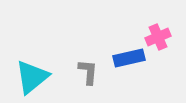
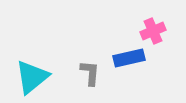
pink cross: moved 5 px left, 6 px up
gray L-shape: moved 2 px right, 1 px down
